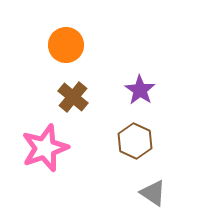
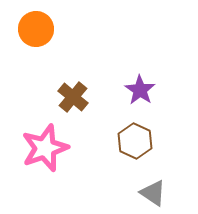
orange circle: moved 30 px left, 16 px up
